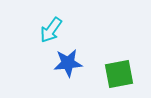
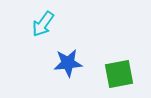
cyan arrow: moved 8 px left, 6 px up
